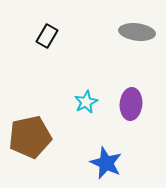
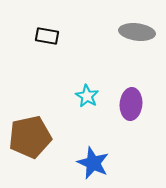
black rectangle: rotated 70 degrees clockwise
cyan star: moved 1 px right, 6 px up; rotated 15 degrees counterclockwise
blue star: moved 13 px left
